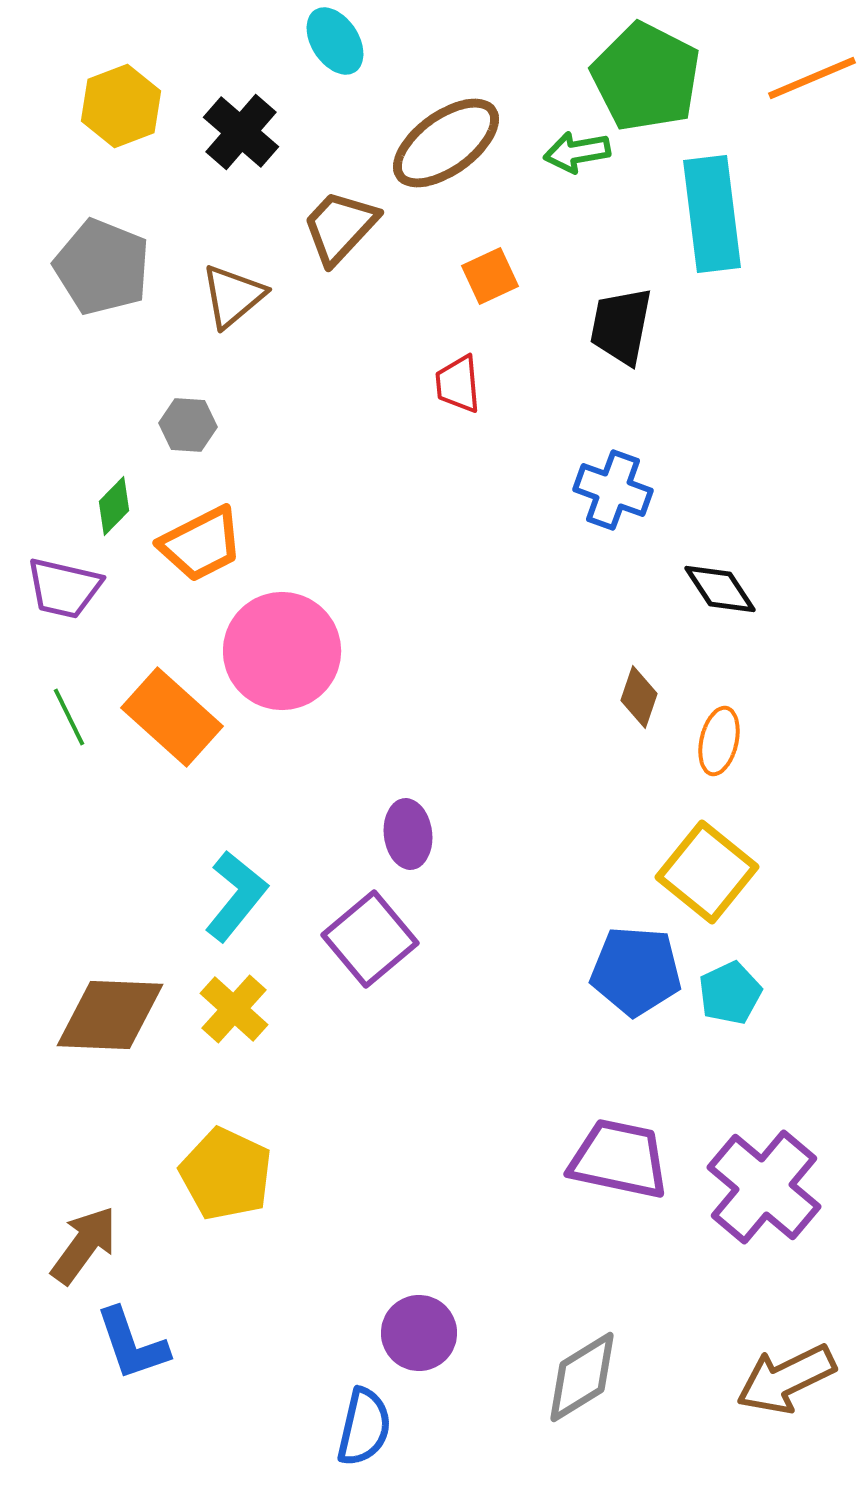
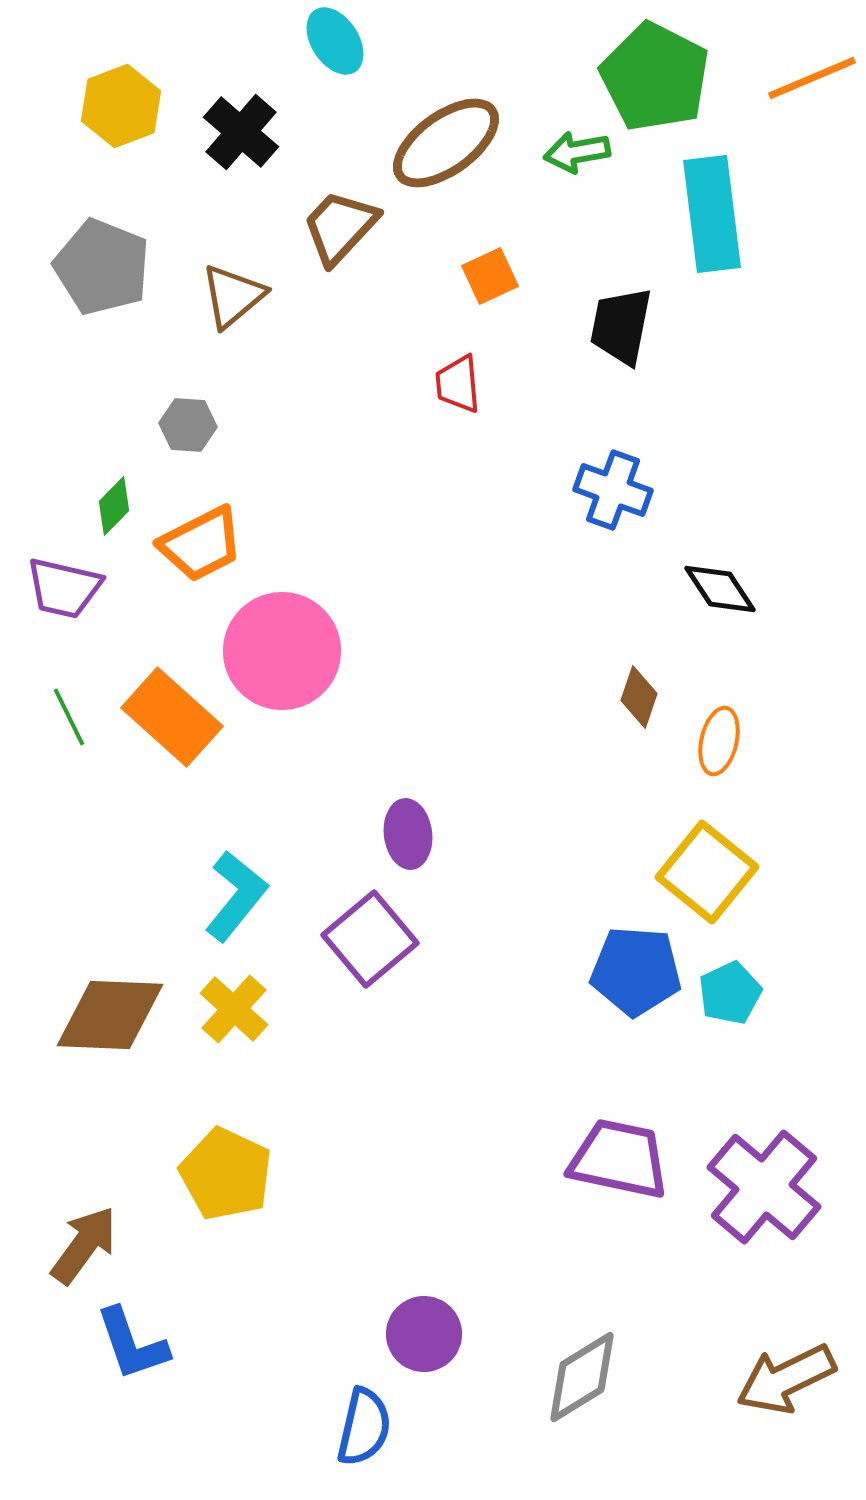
green pentagon at (646, 77): moved 9 px right
purple circle at (419, 1333): moved 5 px right, 1 px down
